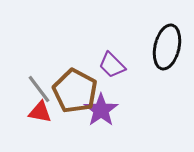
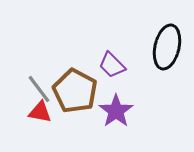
purple star: moved 15 px right, 1 px down
